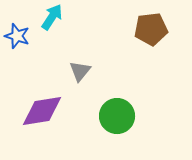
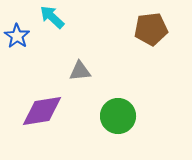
cyan arrow: rotated 80 degrees counterclockwise
blue star: rotated 15 degrees clockwise
gray triangle: rotated 45 degrees clockwise
green circle: moved 1 px right
